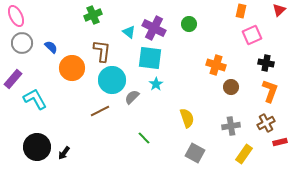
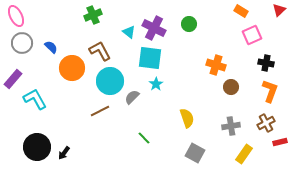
orange rectangle: rotated 72 degrees counterclockwise
brown L-shape: moved 2 px left; rotated 35 degrees counterclockwise
cyan circle: moved 2 px left, 1 px down
